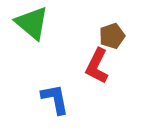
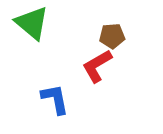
brown pentagon: rotated 15 degrees clockwise
red L-shape: rotated 33 degrees clockwise
